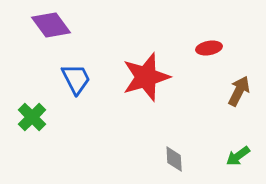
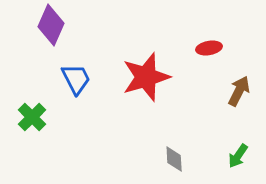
purple diamond: rotated 60 degrees clockwise
green arrow: rotated 20 degrees counterclockwise
